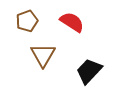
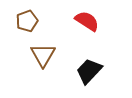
red semicircle: moved 15 px right, 1 px up
